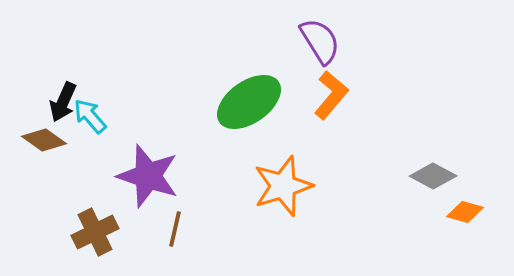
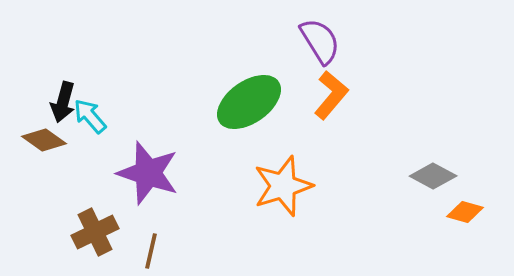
black arrow: rotated 9 degrees counterclockwise
purple star: moved 3 px up
brown line: moved 24 px left, 22 px down
